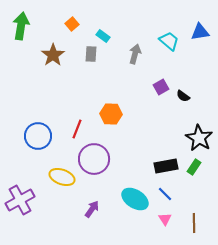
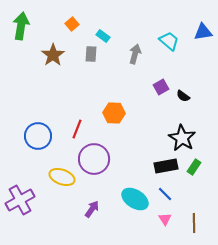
blue triangle: moved 3 px right
orange hexagon: moved 3 px right, 1 px up
black star: moved 17 px left
